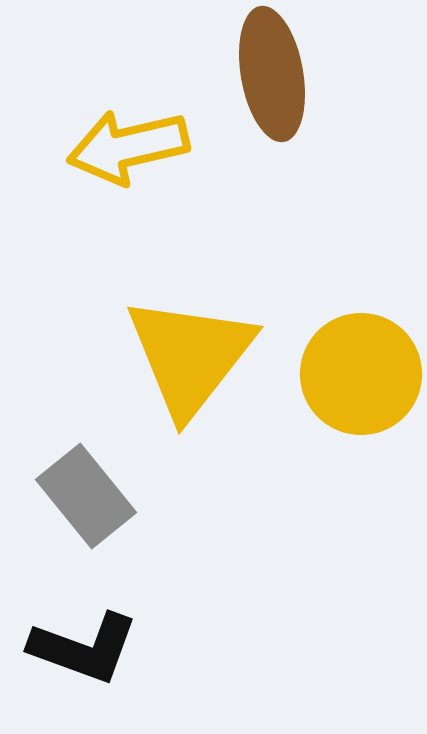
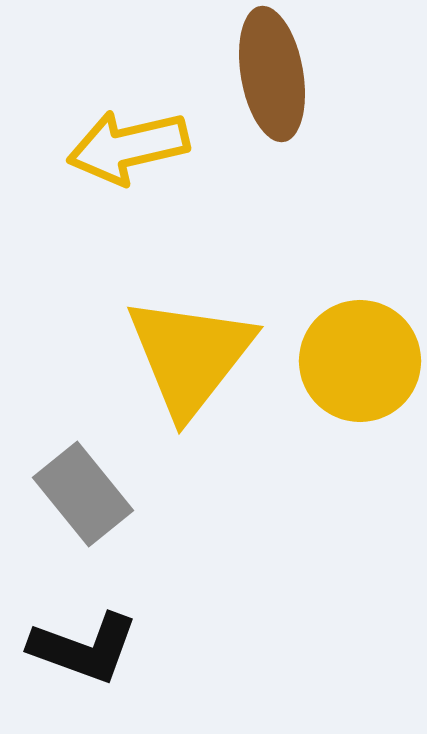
yellow circle: moved 1 px left, 13 px up
gray rectangle: moved 3 px left, 2 px up
